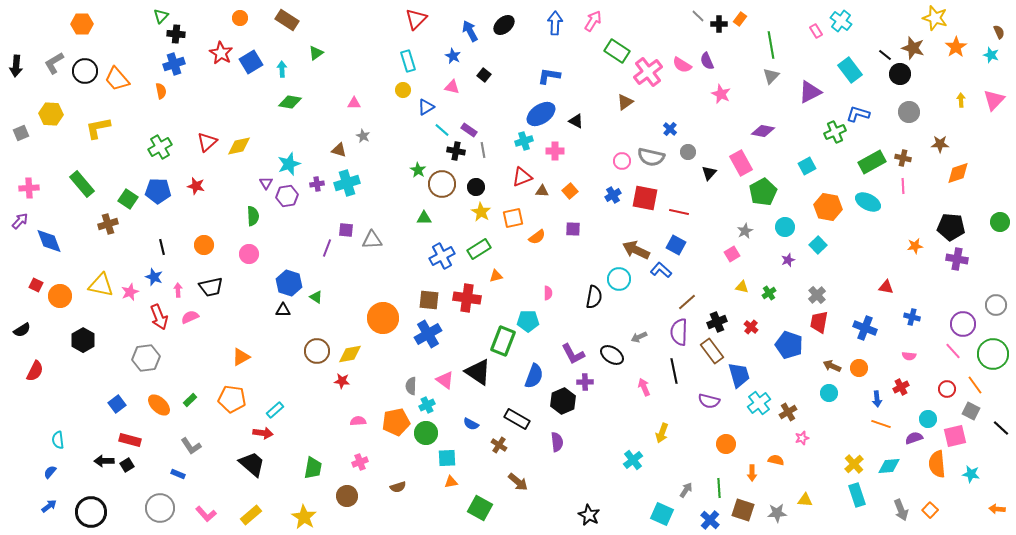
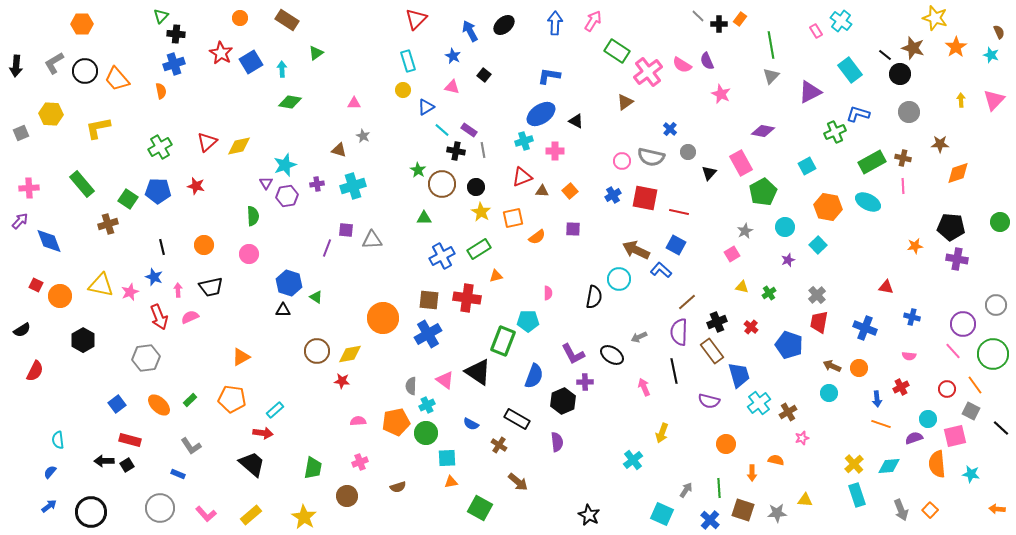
cyan star at (289, 164): moved 4 px left, 1 px down
cyan cross at (347, 183): moved 6 px right, 3 px down
